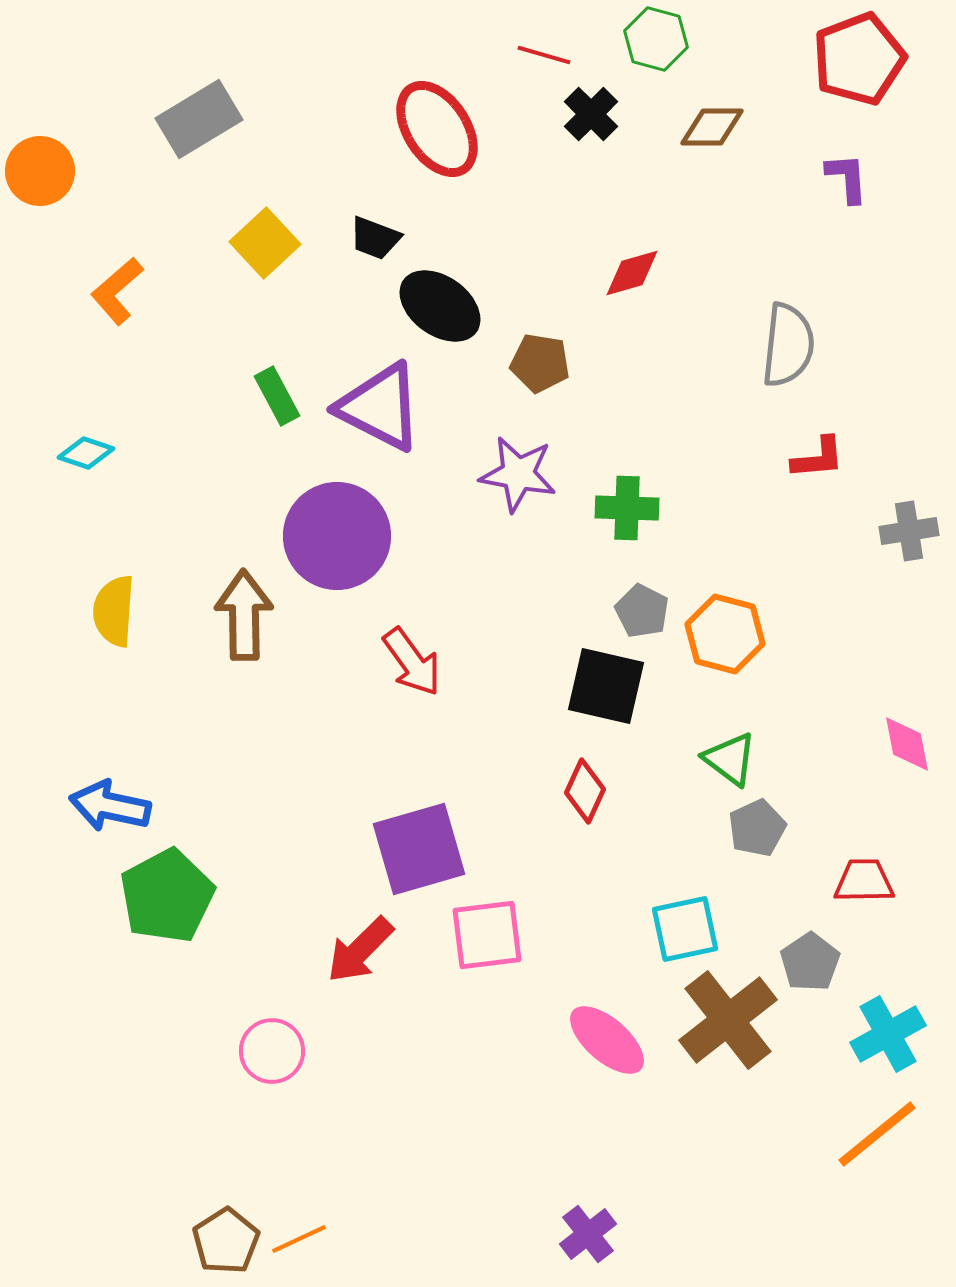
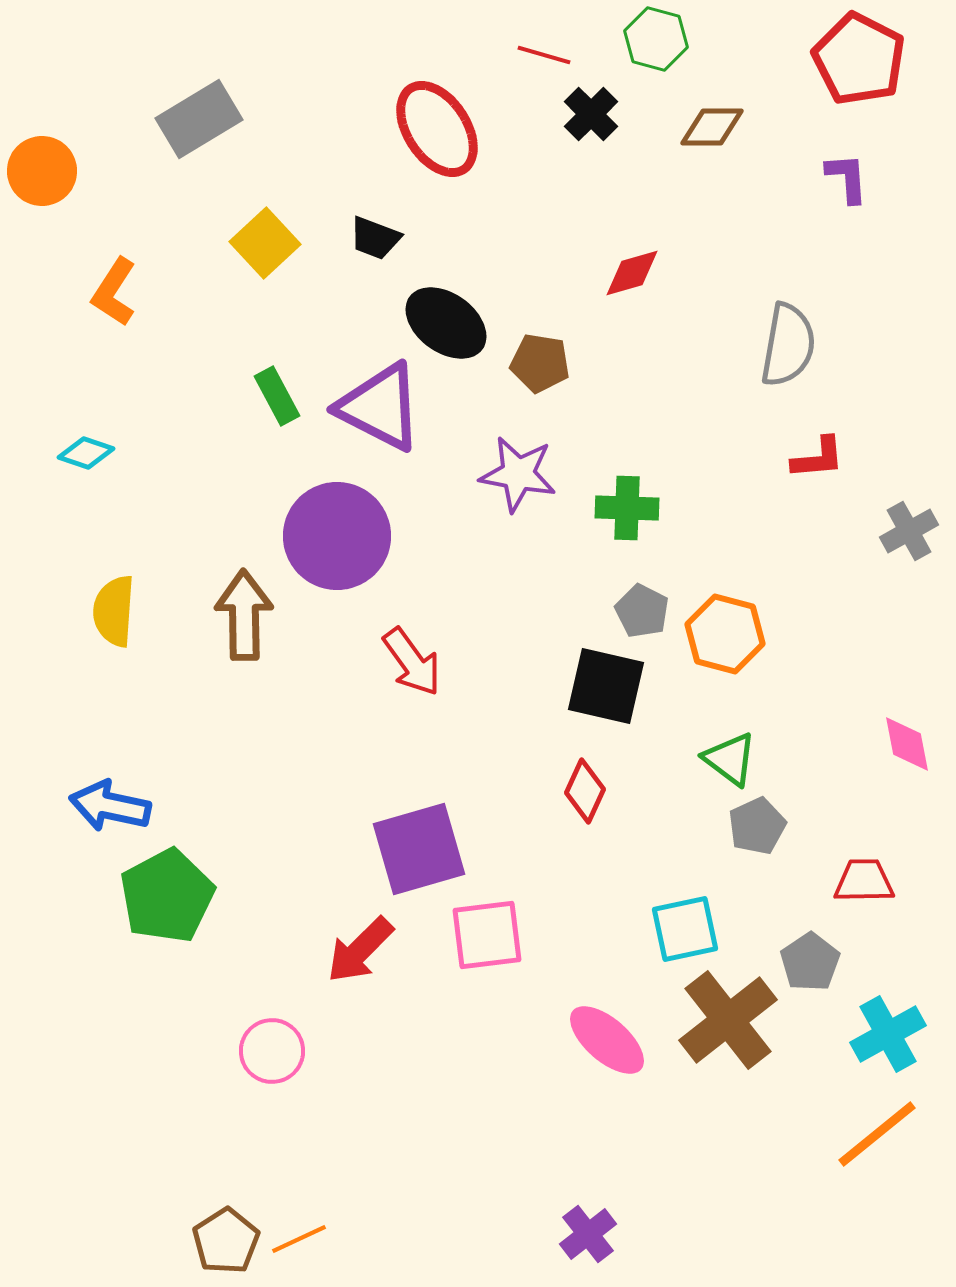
red pentagon at (859, 59): rotated 24 degrees counterclockwise
orange circle at (40, 171): moved 2 px right
orange L-shape at (117, 291): moved 3 px left, 1 px down; rotated 16 degrees counterclockwise
black ellipse at (440, 306): moved 6 px right, 17 px down
gray semicircle at (788, 345): rotated 4 degrees clockwise
gray cross at (909, 531): rotated 20 degrees counterclockwise
gray pentagon at (757, 828): moved 2 px up
